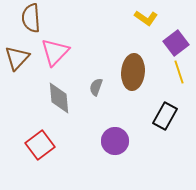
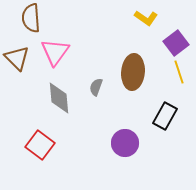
pink triangle: rotated 8 degrees counterclockwise
brown triangle: rotated 28 degrees counterclockwise
purple circle: moved 10 px right, 2 px down
red square: rotated 16 degrees counterclockwise
